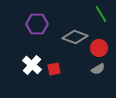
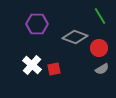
green line: moved 1 px left, 2 px down
gray semicircle: moved 4 px right
